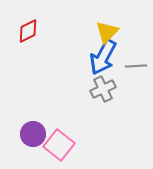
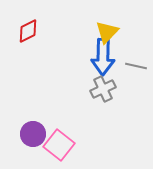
blue arrow: rotated 27 degrees counterclockwise
gray line: rotated 15 degrees clockwise
